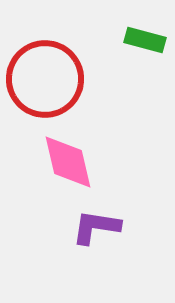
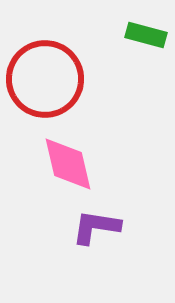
green rectangle: moved 1 px right, 5 px up
pink diamond: moved 2 px down
